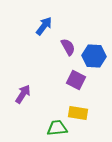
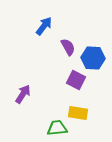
blue hexagon: moved 1 px left, 2 px down
